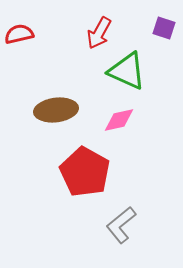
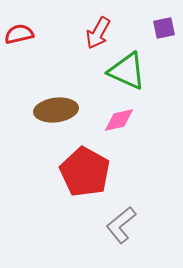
purple square: rotated 30 degrees counterclockwise
red arrow: moved 1 px left
